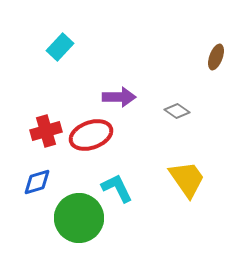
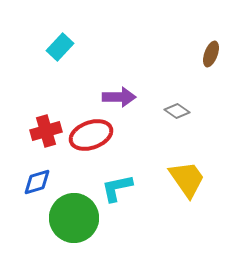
brown ellipse: moved 5 px left, 3 px up
cyan L-shape: rotated 76 degrees counterclockwise
green circle: moved 5 px left
